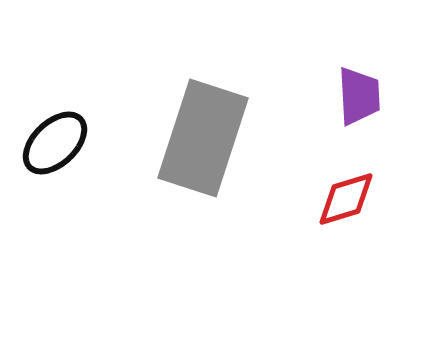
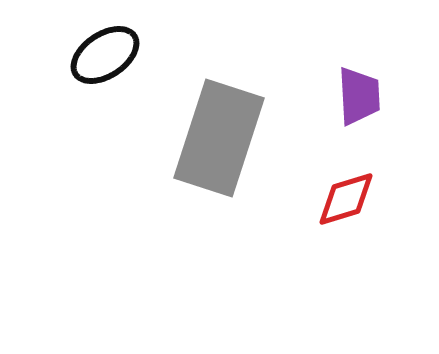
gray rectangle: moved 16 px right
black ellipse: moved 50 px right, 88 px up; rotated 10 degrees clockwise
